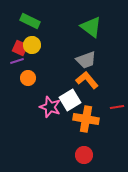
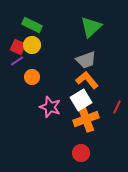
green rectangle: moved 2 px right, 4 px down
green triangle: rotated 40 degrees clockwise
red square: moved 2 px left, 1 px up
purple line: rotated 16 degrees counterclockwise
orange circle: moved 4 px right, 1 px up
white square: moved 11 px right
red line: rotated 56 degrees counterclockwise
orange cross: rotated 30 degrees counterclockwise
red circle: moved 3 px left, 2 px up
